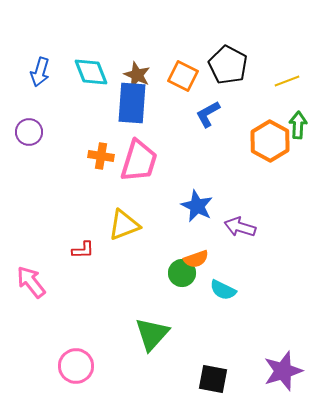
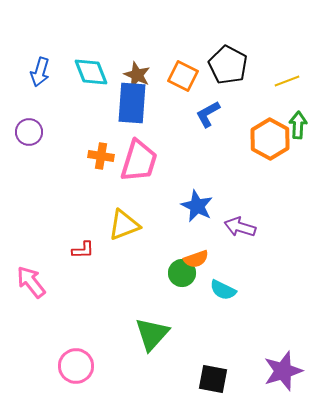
orange hexagon: moved 2 px up
